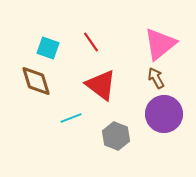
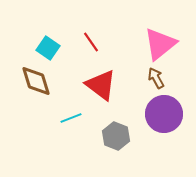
cyan square: rotated 15 degrees clockwise
